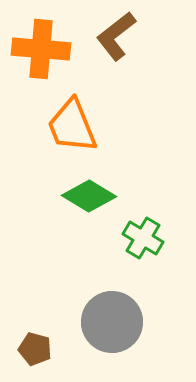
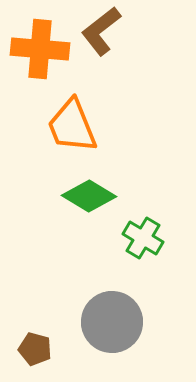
brown L-shape: moved 15 px left, 5 px up
orange cross: moved 1 px left
